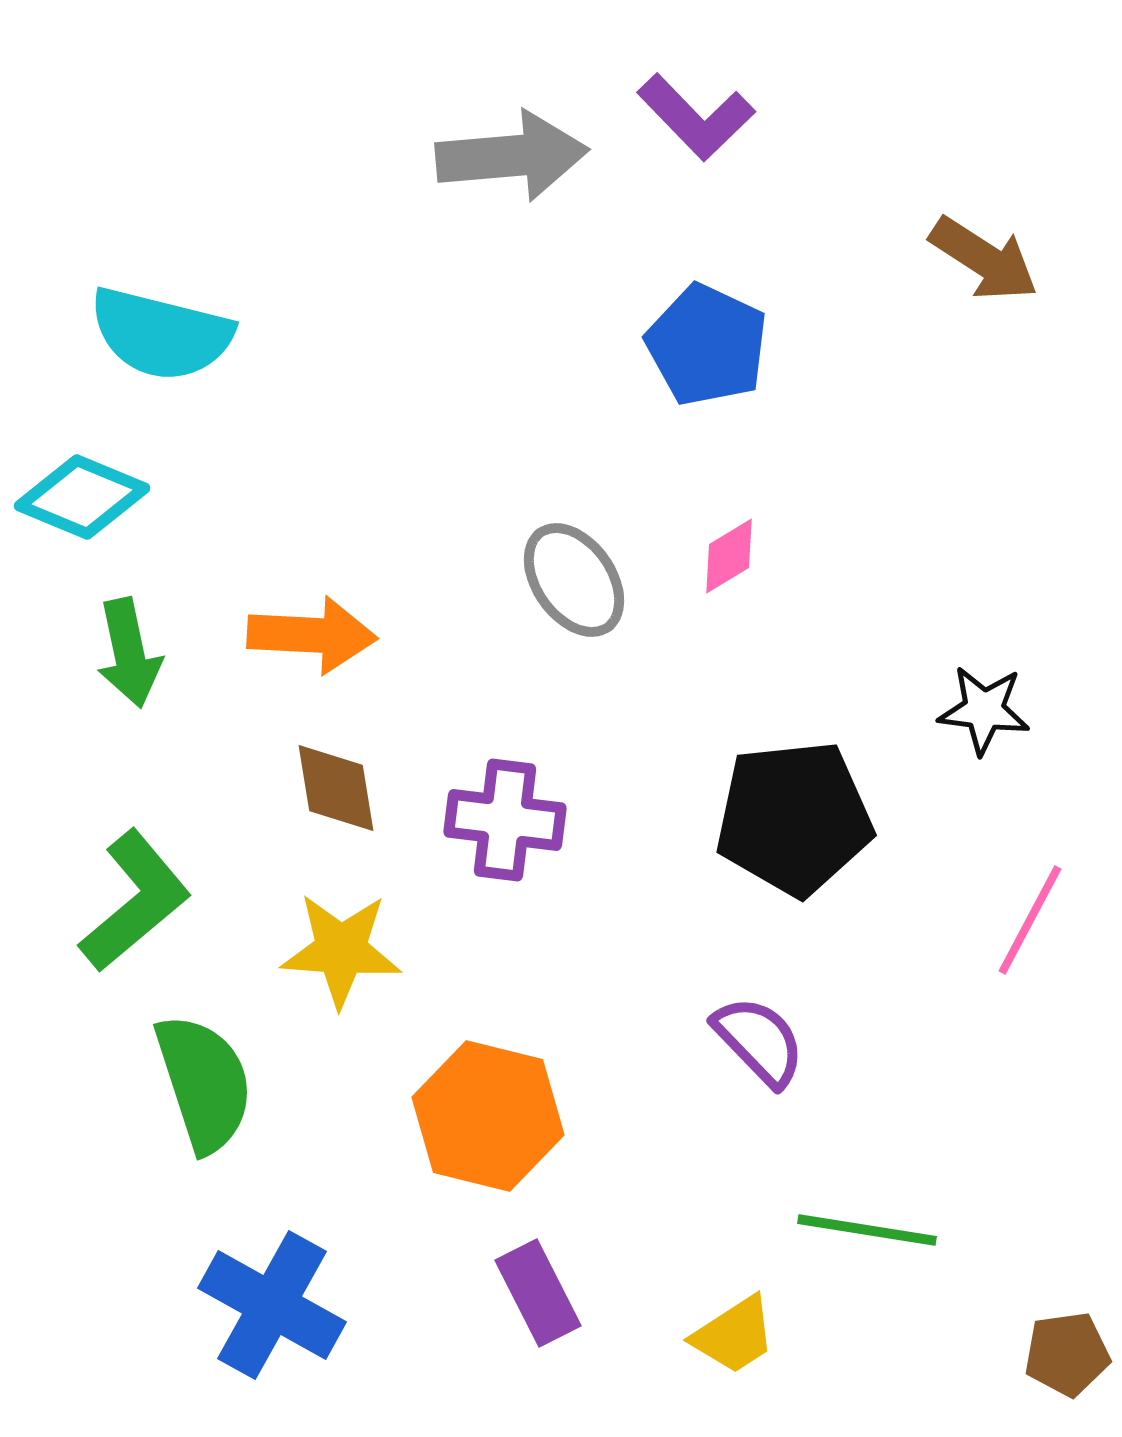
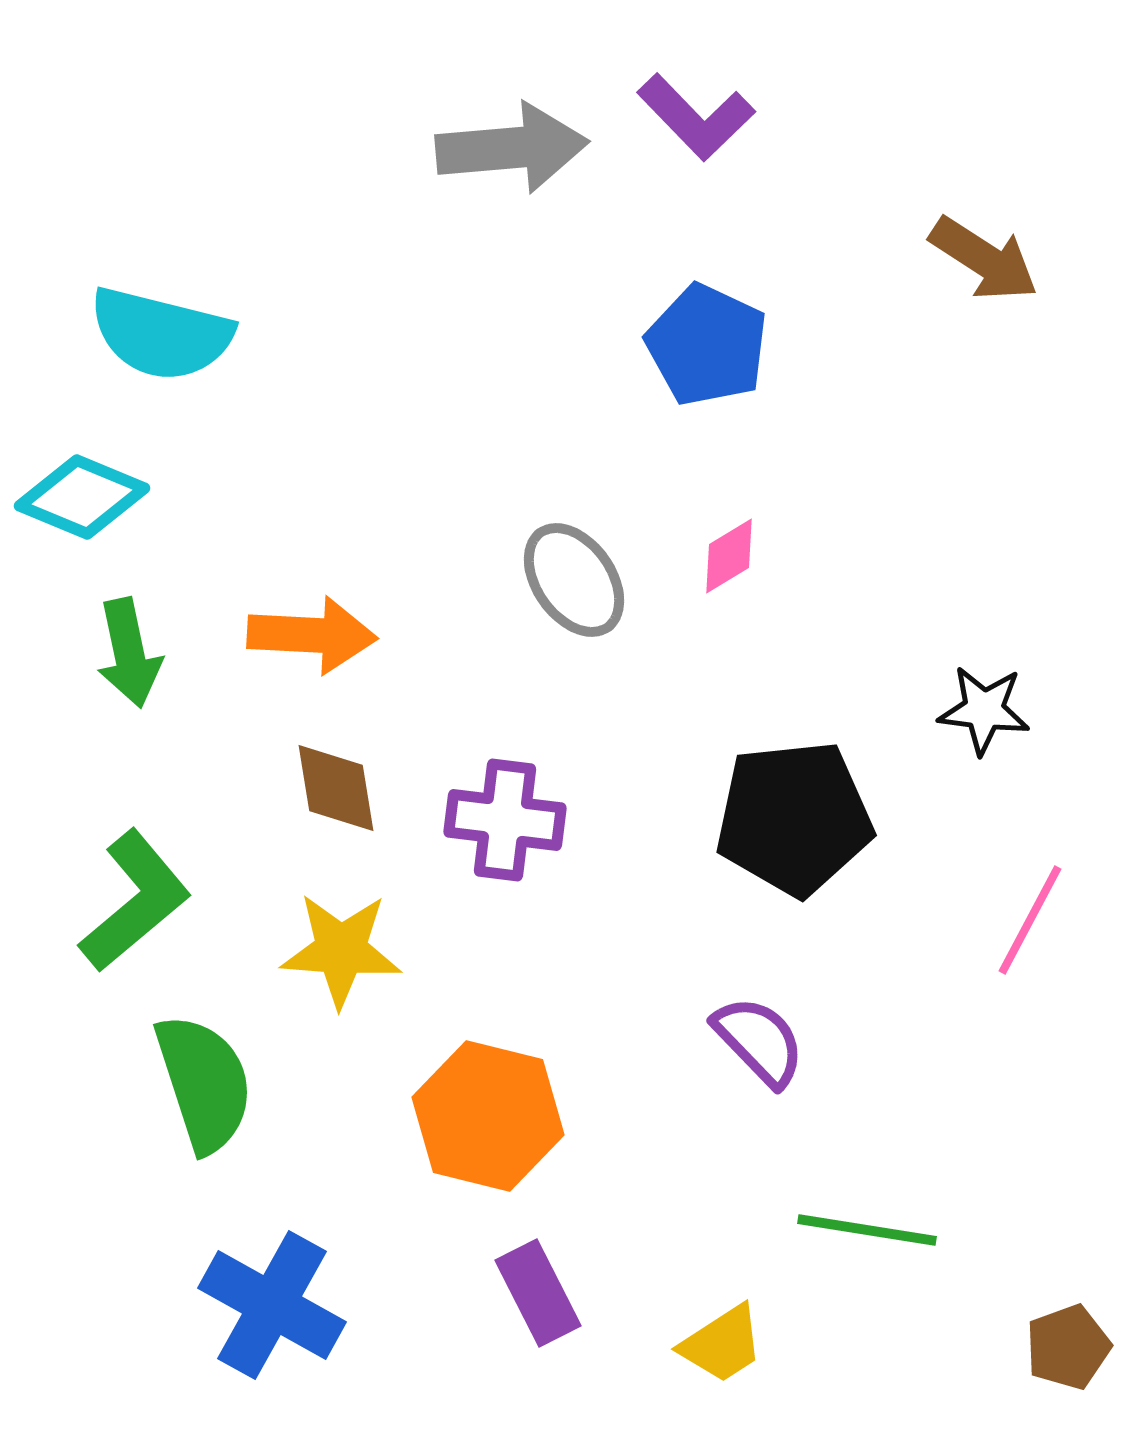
gray arrow: moved 8 px up
yellow trapezoid: moved 12 px left, 9 px down
brown pentagon: moved 1 px right, 7 px up; rotated 12 degrees counterclockwise
